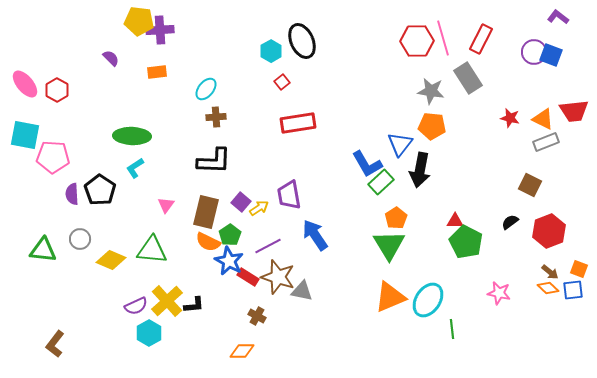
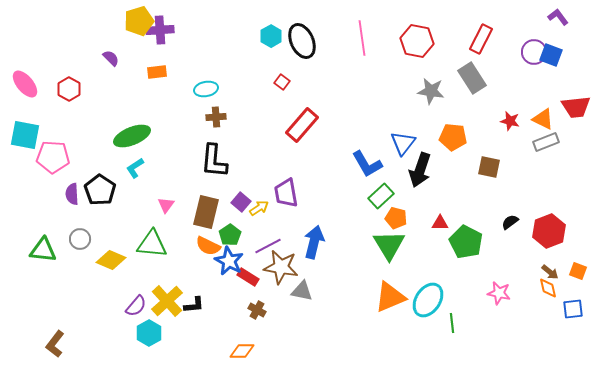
purple L-shape at (558, 17): rotated 15 degrees clockwise
yellow pentagon at (139, 21): rotated 24 degrees counterclockwise
pink line at (443, 38): moved 81 px left; rotated 8 degrees clockwise
red hexagon at (417, 41): rotated 12 degrees clockwise
cyan hexagon at (271, 51): moved 15 px up
gray rectangle at (468, 78): moved 4 px right
red square at (282, 82): rotated 14 degrees counterclockwise
cyan ellipse at (206, 89): rotated 40 degrees clockwise
red hexagon at (57, 90): moved 12 px right, 1 px up
red trapezoid at (574, 111): moved 2 px right, 4 px up
red star at (510, 118): moved 3 px down
red rectangle at (298, 123): moved 4 px right, 2 px down; rotated 40 degrees counterclockwise
orange pentagon at (432, 126): moved 21 px right, 11 px down
green ellipse at (132, 136): rotated 24 degrees counterclockwise
blue triangle at (400, 144): moved 3 px right, 1 px up
black L-shape at (214, 161): rotated 93 degrees clockwise
black arrow at (420, 170): rotated 8 degrees clockwise
green rectangle at (381, 182): moved 14 px down
brown square at (530, 185): moved 41 px left, 18 px up; rotated 15 degrees counterclockwise
purple trapezoid at (289, 195): moved 3 px left, 2 px up
orange pentagon at (396, 218): rotated 25 degrees counterclockwise
red triangle at (455, 221): moved 15 px left, 2 px down
blue arrow at (315, 235): moved 1 px left, 7 px down; rotated 48 degrees clockwise
orange semicircle at (208, 242): moved 4 px down
green triangle at (152, 250): moved 6 px up
orange square at (579, 269): moved 1 px left, 2 px down
brown star at (278, 277): moved 3 px right, 10 px up; rotated 8 degrees counterclockwise
orange diamond at (548, 288): rotated 35 degrees clockwise
blue square at (573, 290): moved 19 px down
purple semicircle at (136, 306): rotated 25 degrees counterclockwise
brown cross at (257, 316): moved 6 px up
green line at (452, 329): moved 6 px up
